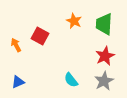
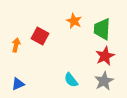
green trapezoid: moved 2 px left, 5 px down
orange arrow: rotated 40 degrees clockwise
blue triangle: moved 2 px down
